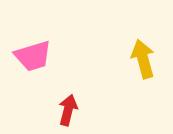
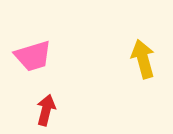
red arrow: moved 22 px left
